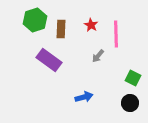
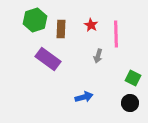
gray arrow: rotated 24 degrees counterclockwise
purple rectangle: moved 1 px left, 1 px up
